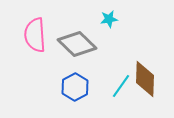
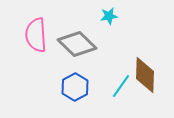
cyan star: moved 3 px up
pink semicircle: moved 1 px right
brown diamond: moved 4 px up
